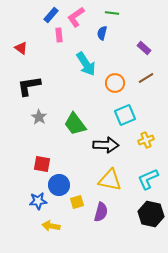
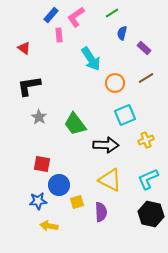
green line: rotated 40 degrees counterclockwise
blue semicircle: moved 20 px right
red triangle: moved 3 px right
cyan arrow: moved 5 px right, 5 px up
yellow triangle: rotated 15 degrees clockwise
purple semicircle: rotated 18 degrees counterclockwise
yellow arrow: moved 2 px left
